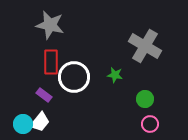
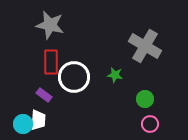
white trapezoid: moved 2 px left, 2 px up; rotated 35 degrees counterclockwise
